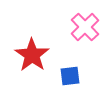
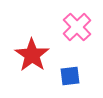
pink cross: moved 8 px left
